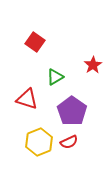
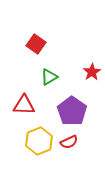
red square: moved 1 px right, 2 px down
red star: moved 1 px left, 7 px down
green triangle: moved 6 px left
red triangle: moved 3 px left, 6 px down; rotated 15 degrees counterclockwise
yellow hexagon: moved 1 px up
